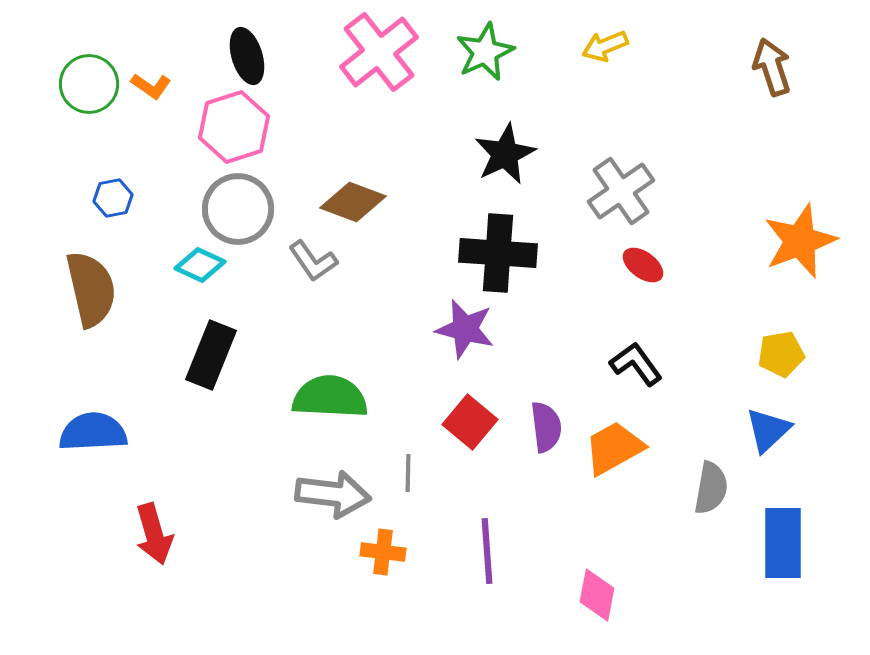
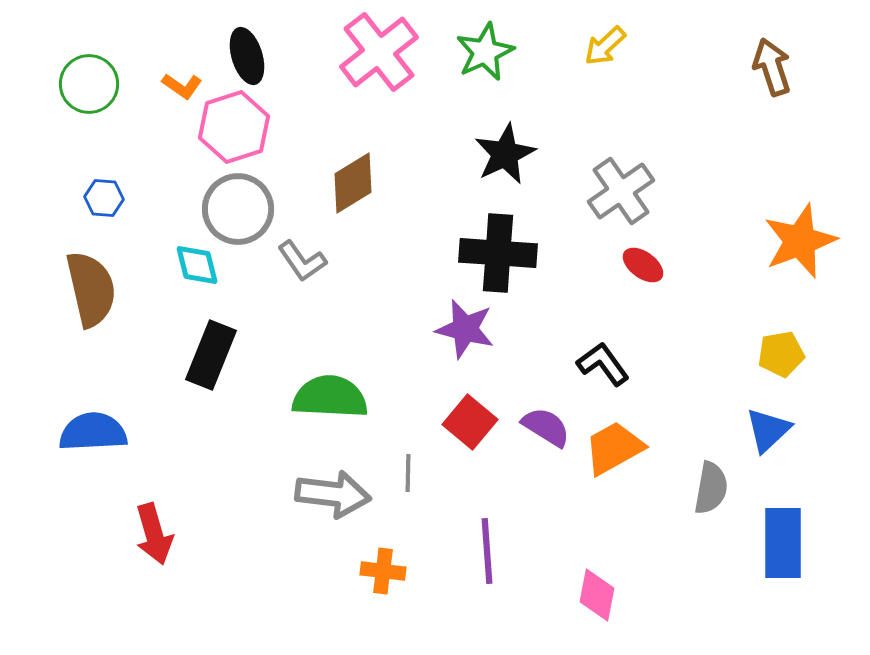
yellow arrow: rotated 21 degrees counterclockwise
orange L-shape: moved 31 px right
blue hexagon: moved 9 px left; rotated 15 degrees clockwise
brown diamond: moved 19 px up; rotated 52 degrees counterclockwise
gray L-shape: moved 11 px left
cyan diamond: moved 3 px left; rotated 51 degrees clockwise
black L-shape: moved 33 px left
purple semicircle: rotated 51 degrees counterclockwise
orange cross: moved 19 px down
